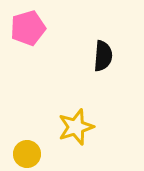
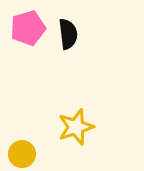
black semicircle: moved 35 px left, 22 px up; rotated 12 degrees counterclockwise
yellow circle: moved 5 px left
